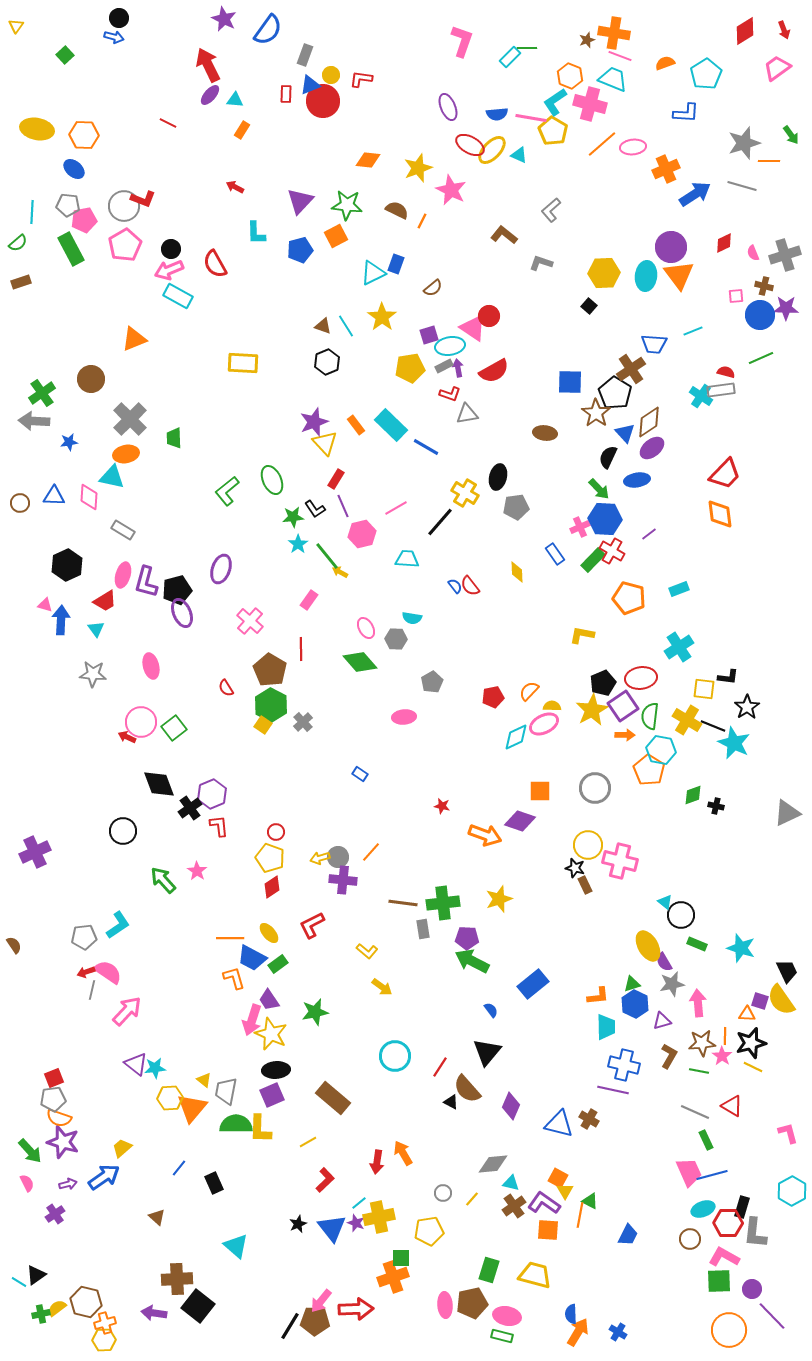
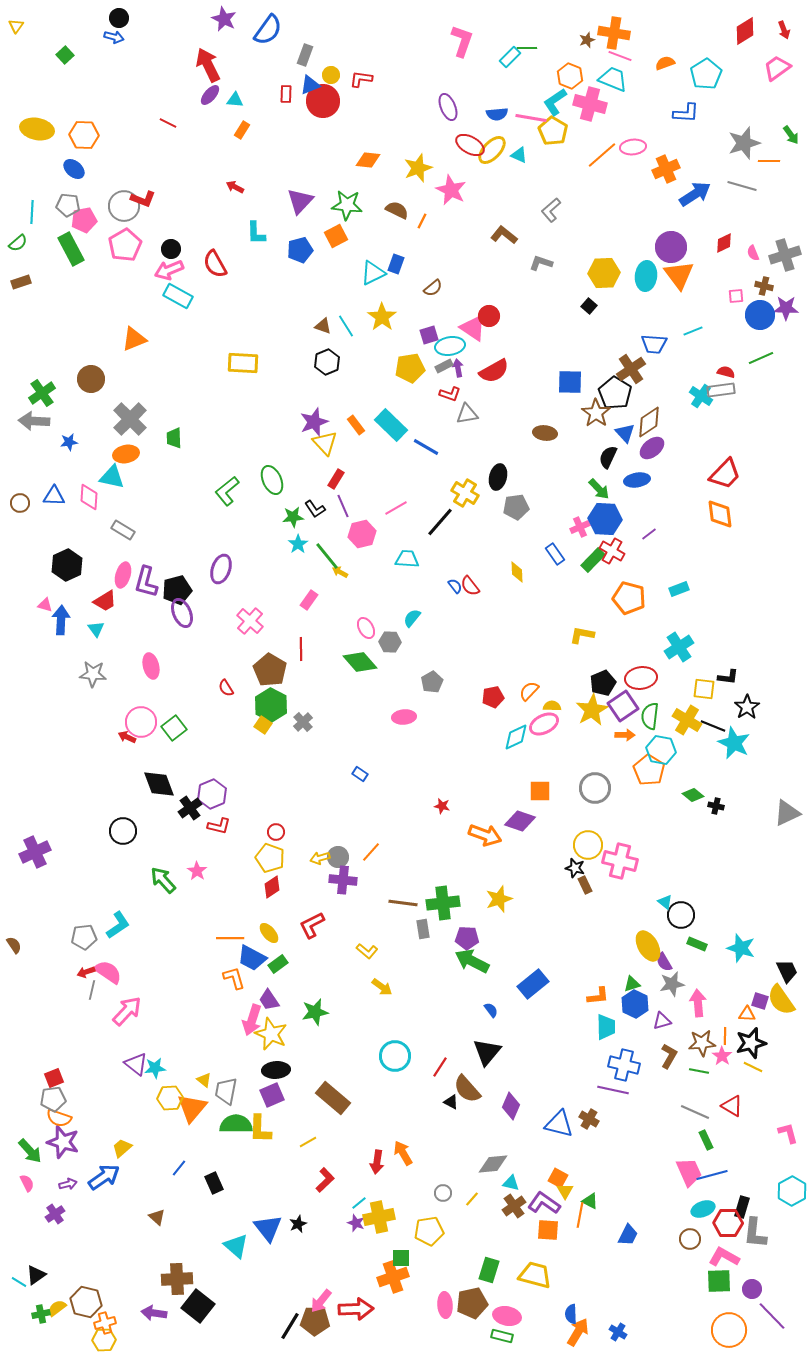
orange line at (602, 144): moved 11 px down
cyan semicircle at (412, 618): rotated 120 degrees clockwise
gray hexagon at (396, 639): moved 6 px left, 3 px down
green diamond at (693, 795): rotated 60 degrees clockwise
red L-shape at (219, 826): rotated 110 degrees clockwise
blue triangle at (332, 1228): moved 64 px left
